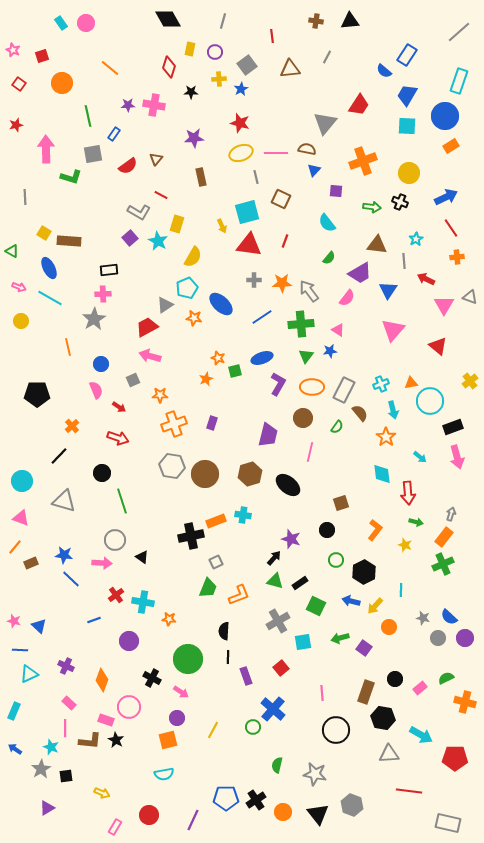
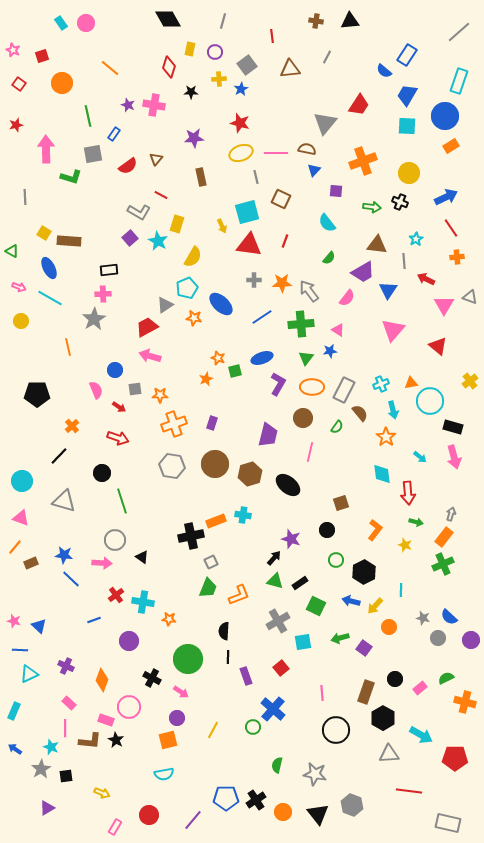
purple star at (128, 105): rotated 24 degrees clockwise
purple trapezoid at (360, 273): moved 3 px right, 1 px up
green triangle at (306, 356): moved 2 px down
blue circle at (101, 364): moved 14 px right, 6 px down
gray square at (133, 380): moved 2 px right, 9 px down; rotated 16 degrees clockwise
black rectangle at (453, 427): rotated 36 degrees clockwise
pink arrow at (457, 457): moved 3 px left
brown circle at (205, 474): moved 10 px right, 10 px up
gray square at (216, 562): moved 5 px left
purple circle at (465, 638): moved 6 px right, 2 px down
black hexagon at (383, 718): rotated 20 degrees clockwise
purple line at (193, 820): rotated 15 degrees clockwise
